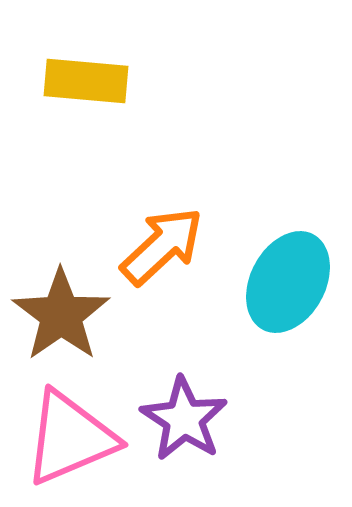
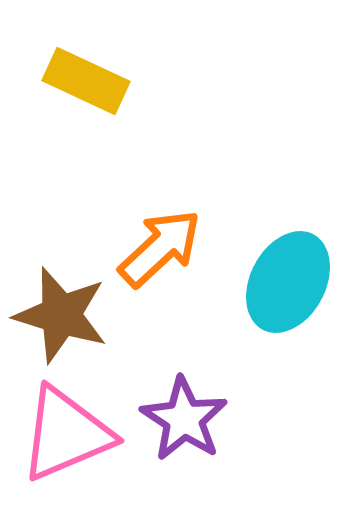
yellow rectangle: rotated 20 degrees clockwise
orange arrow: moved 2 px left, 2 px down
brown star: rotated 20 degrees counterclockwise
pink triangle: moved 4 px left, 4 px up
